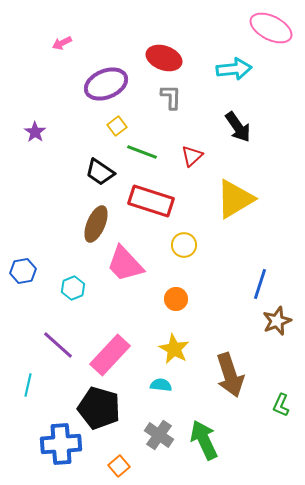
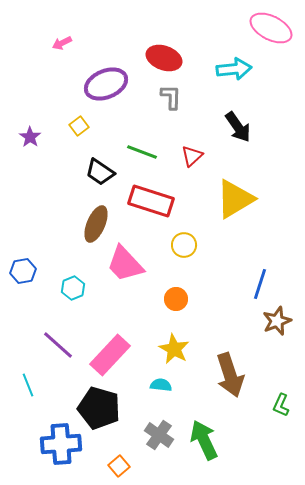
yellow square: moved 38 px left
purple star: moved 5 px left, 5 px down
cyan line: rotated 35 degrees counterclockwise
